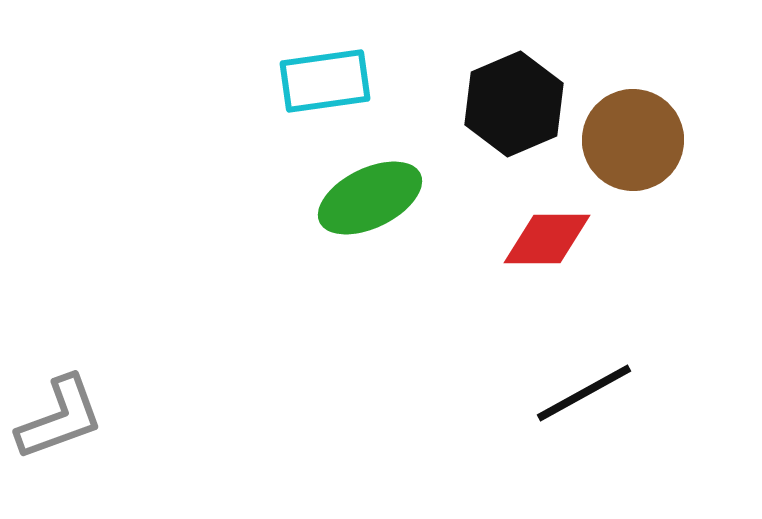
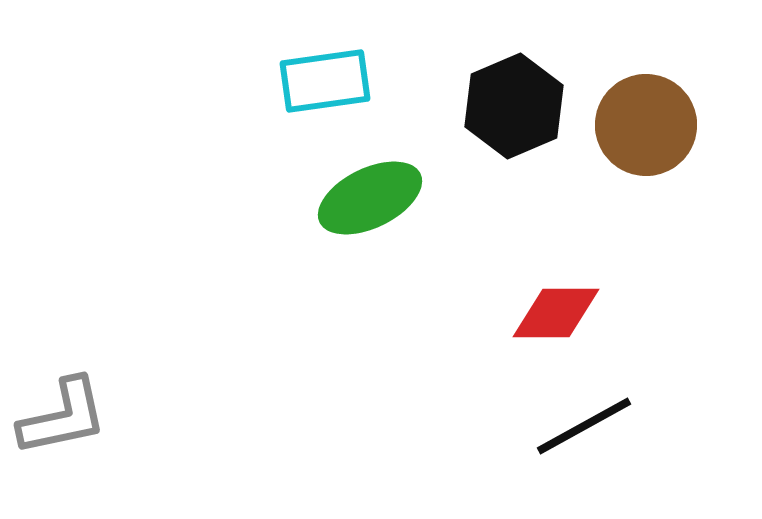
black hexagon: moved 2 px down
brown circle: moved 13 px right, 15 px up
red diamond: moved 9 px right, 74 px down
black line: moved 33 px down
gray L-shape: moved 3 px right, 1 px up; rotated 8 degrees clockwise
